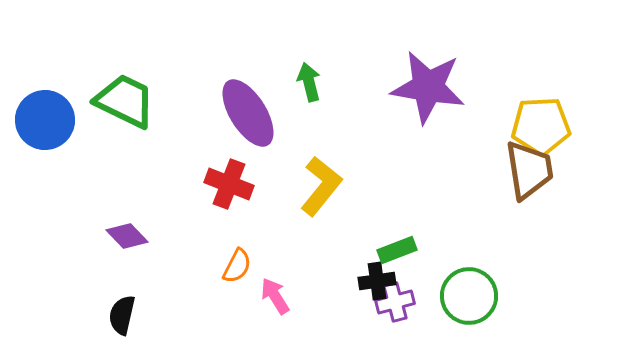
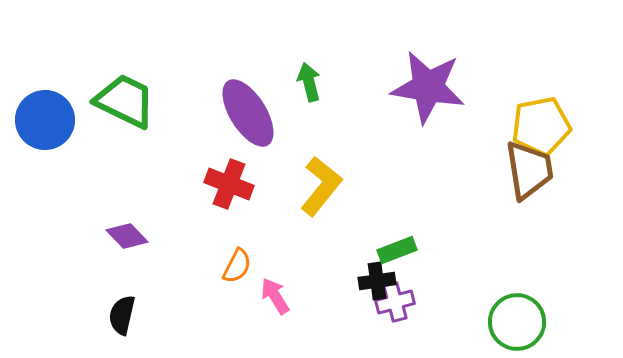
yellow pentagon: rotated 8 degrees counterclockwise
green circle: moved 48 px right, 26 px down
